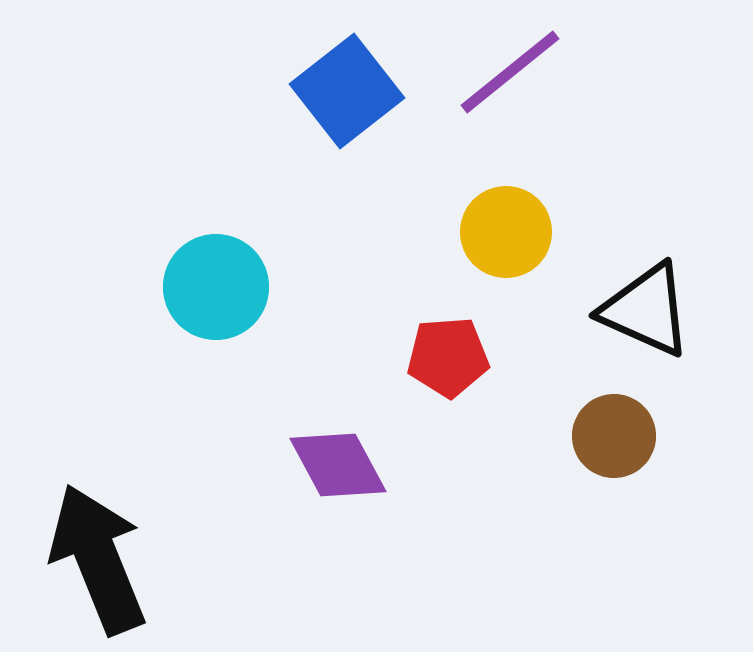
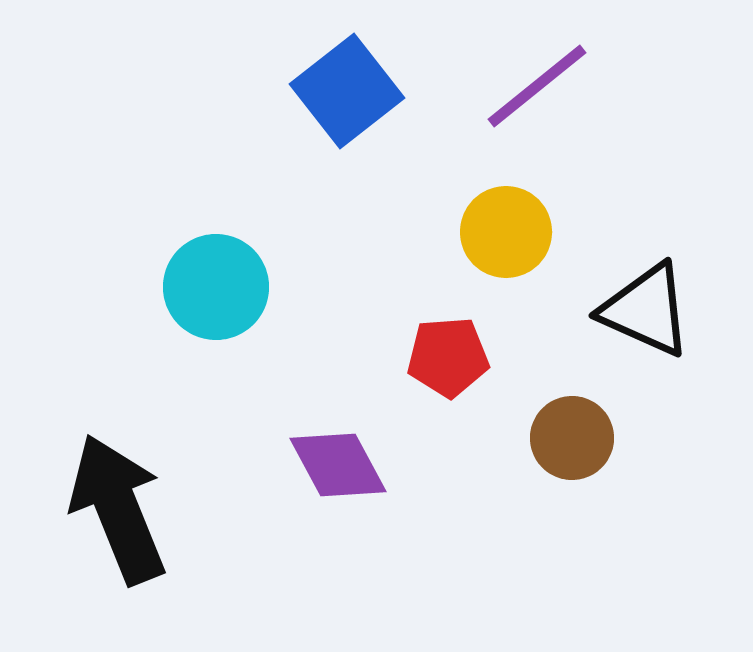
purple line: moved 27 px right, 14 px down
brown circle: moved 42 px left, 2 px down
black arrow: moved 20 px right, 50 px up
